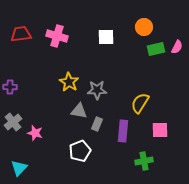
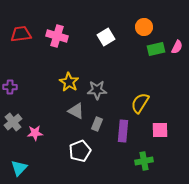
white square: rotated 30 degrees counterclockwise
gray triangle: moved 3 px left; rotated 18 degrees clockwise
pink star: rotated 21 degrees counterclockwise
